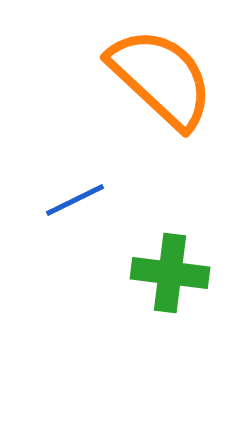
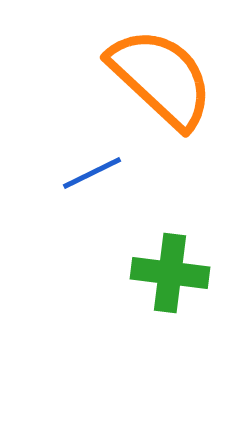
blue line: moved 17 px right, 27 px up
